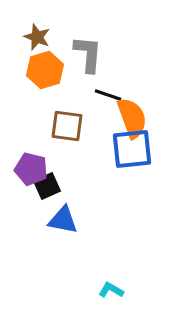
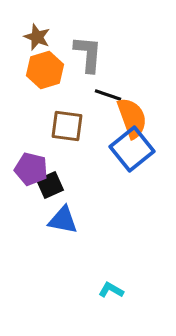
blue square: rotated 33 degrees counterclockwise
black square: moved 3 px right, 1 px up
